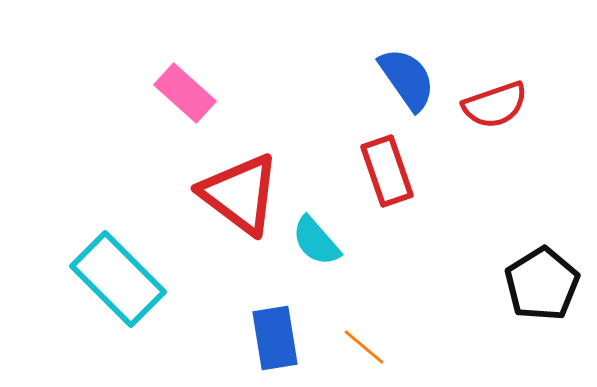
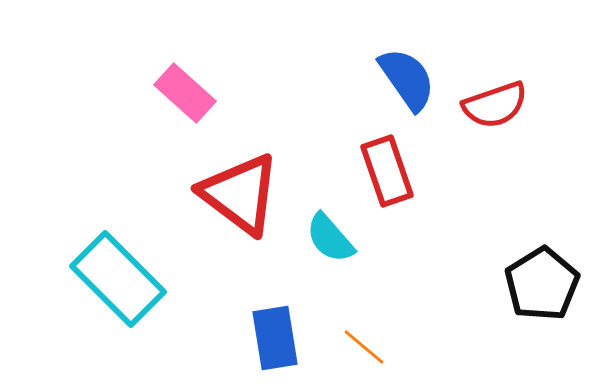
cyan semicircle: moved 14 px right, 3 px up
